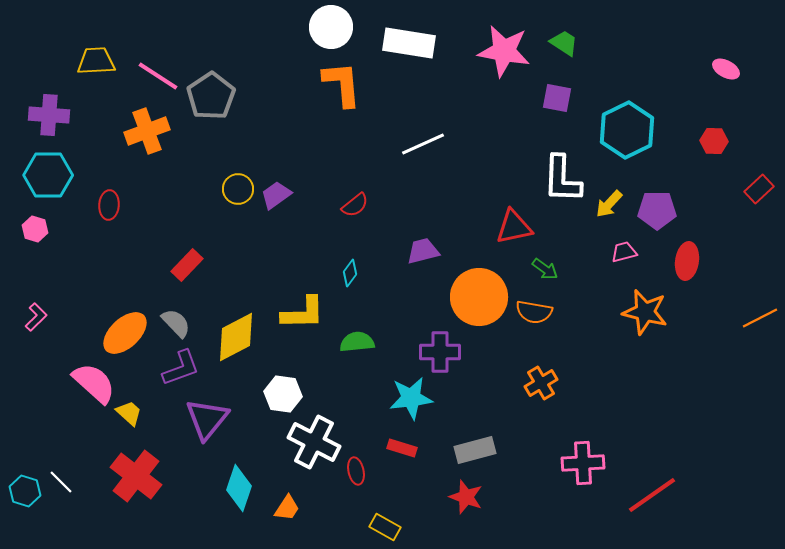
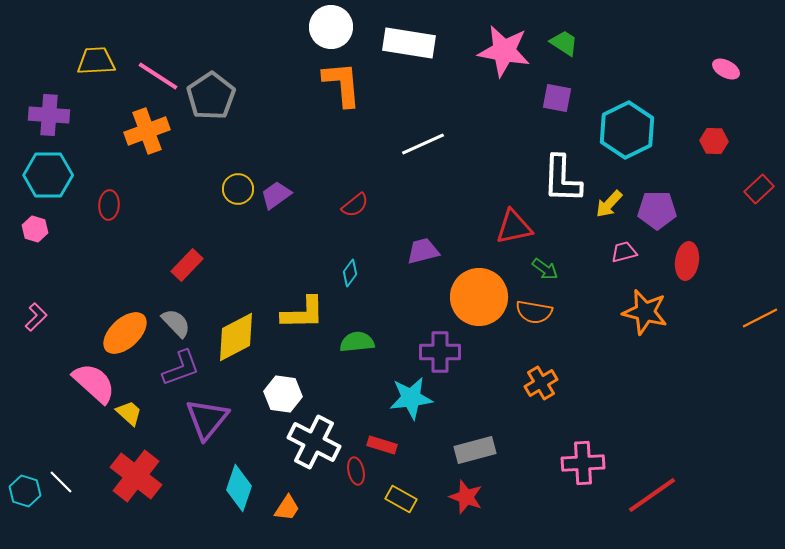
red rectangle at (402, 448): moved 20 px left, 3 px up
yellow rectangle at (385, 527): moved 16 px right, 28 px up
